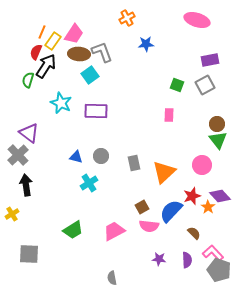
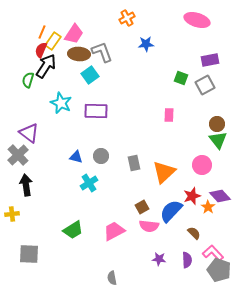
red semicircle at (36, 52): moved 5 px right, 2 px up
green square at (177, 85): moved 4 px right, 7 px up
yellow cross at (12, 214): rotated 24 degrees clockwise
